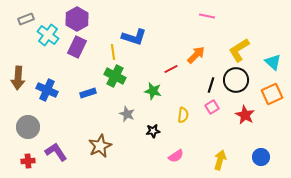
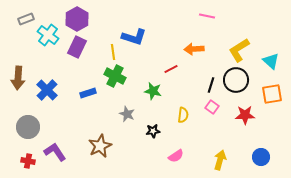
orange arrow: moved 2 px left, 6 px up; rotated 138 degrees counterclockwise
cyan triangle: moved 2 px left, 1 px up
blue cross: rotated 20 degrees clockwise
orange square: rotated 15 degrees clockwise
pink square: rotated 24 degrees counterclockwise
red star: rotated 30 degrees counterclockwise
purple L-shape: moved 1 px left
red cross: rotated 16 degrees clockwise
